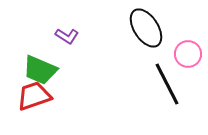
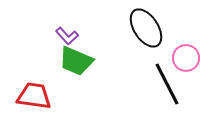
purple L-shape: rotated 15 degrees clockwise
pink circle: moved 2 px left, 4 px down
green trapezoid: moved 36 px right, 9 px up
red trapezoid: rotated 27 degrees clockwise
